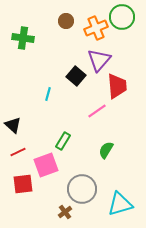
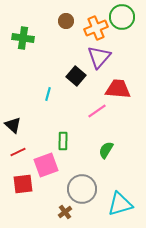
purple triangle: moved 3 px up
red trapezoid: moved 1 px right, 3 px down; rotated 80 degrees counterclockwise
green rectangle: rotated 30 degrees counterclockwise
